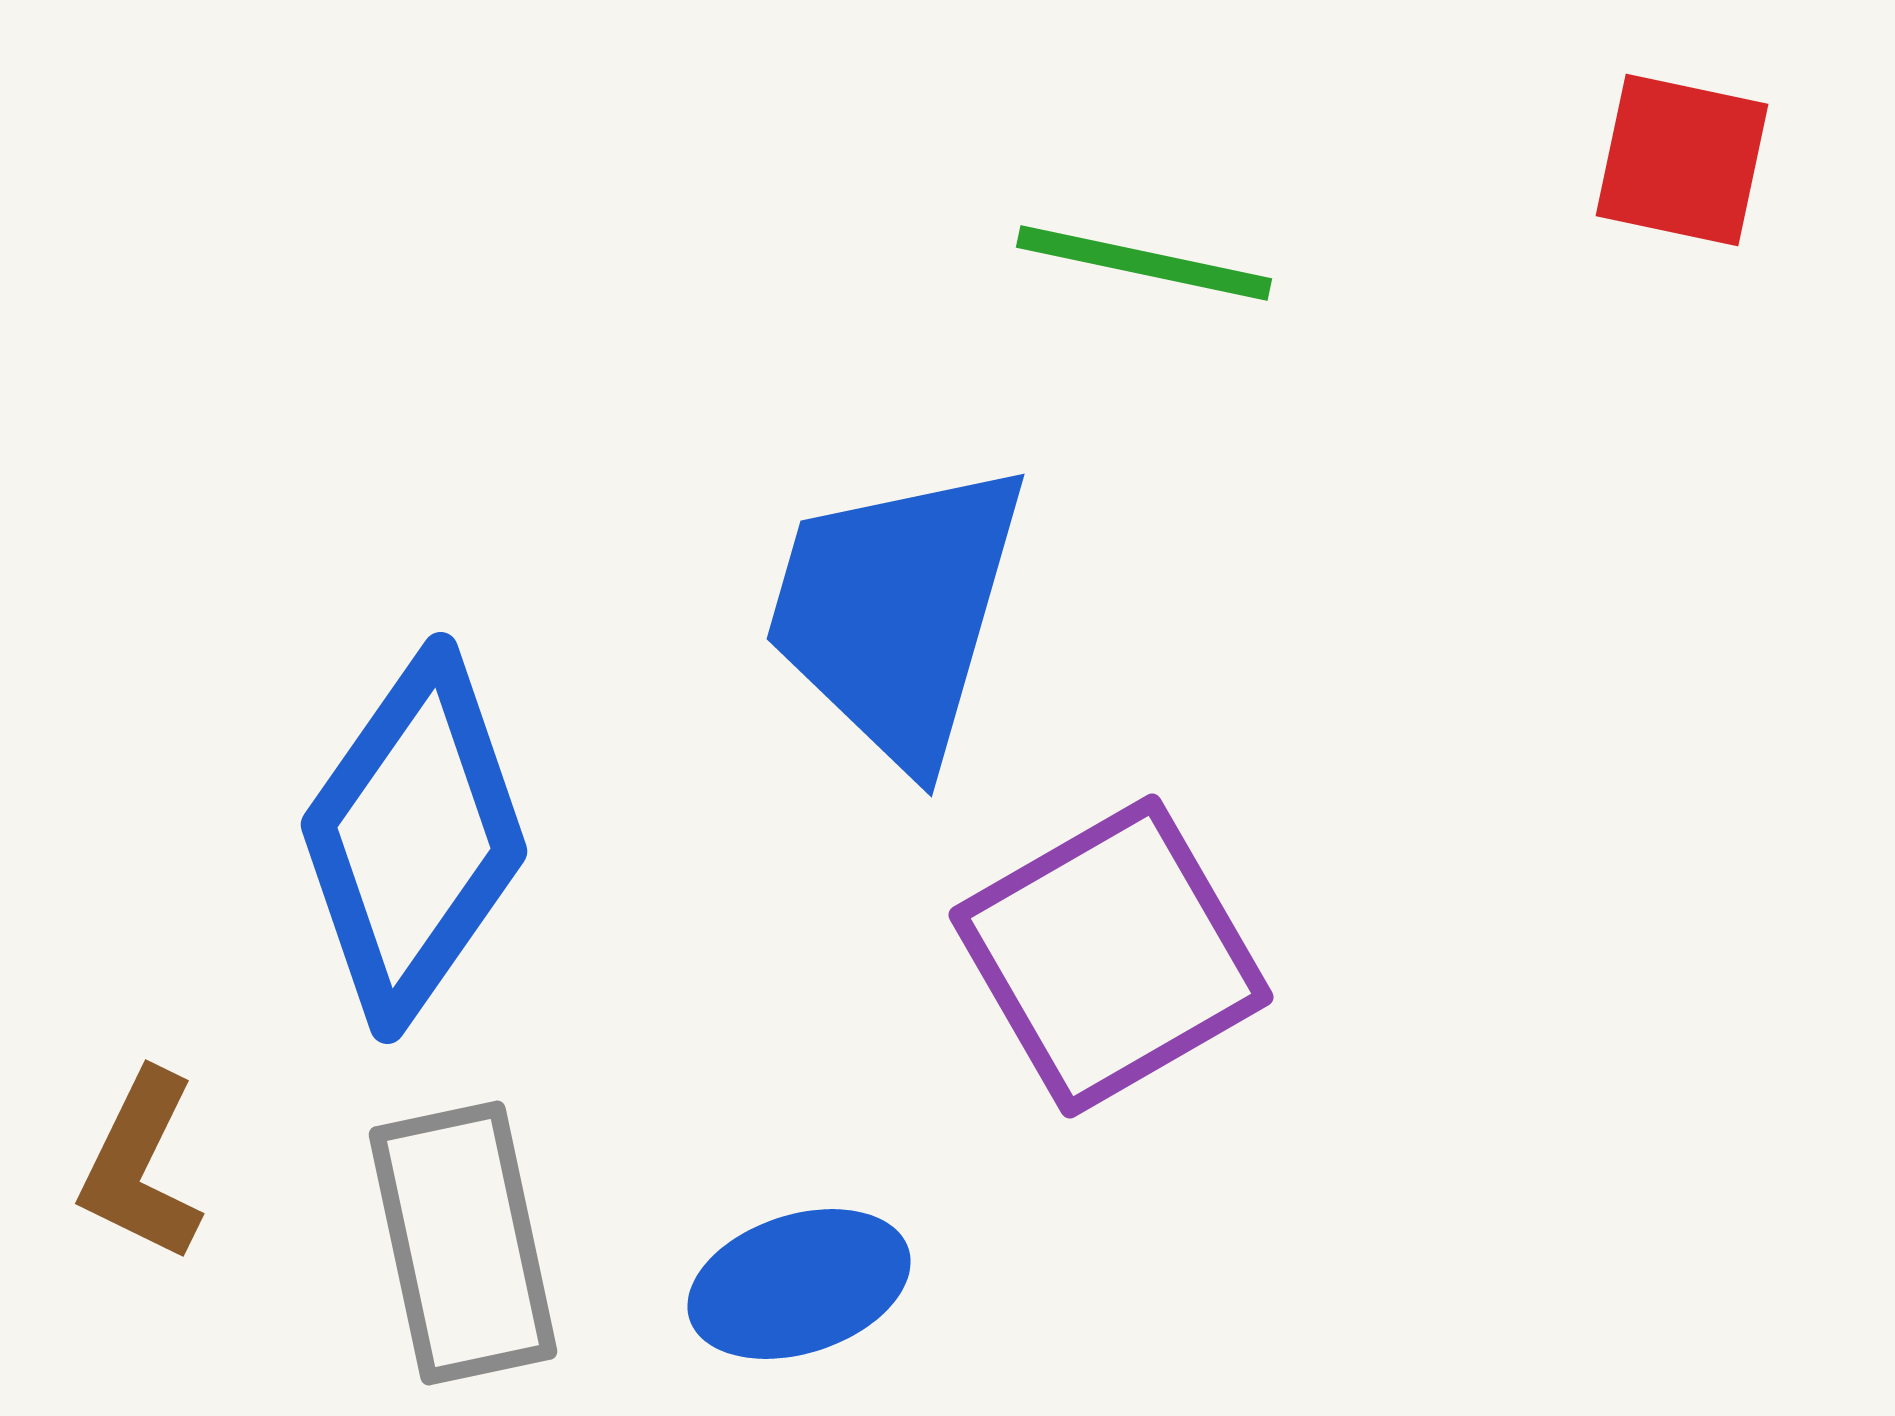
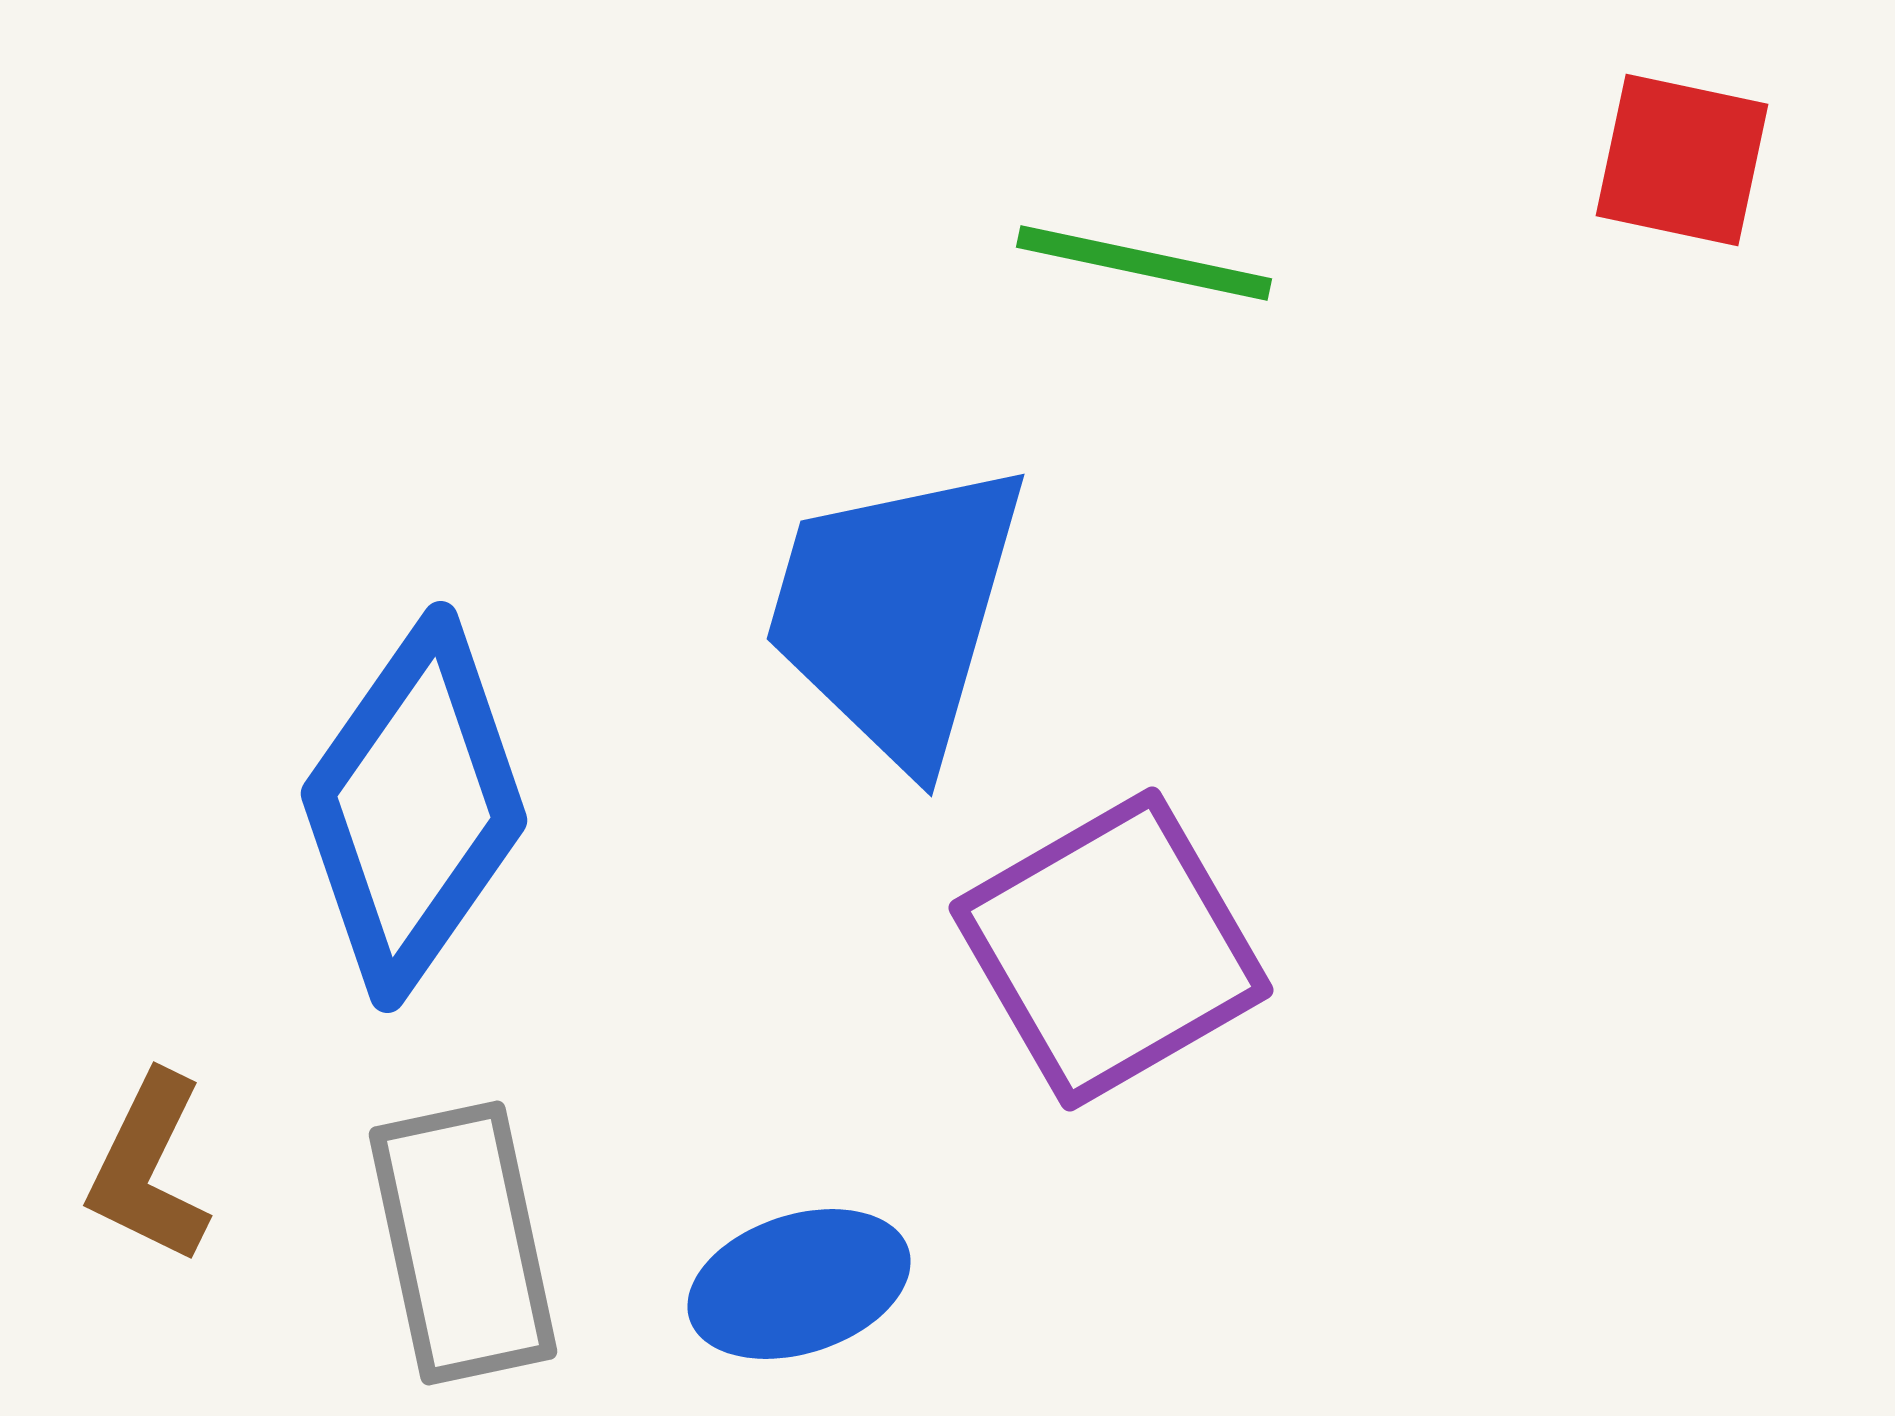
blue diamond: moved 31 px up
purple square: moved 7 px up
brown L-shape: moved 8 px right, 2 px down
